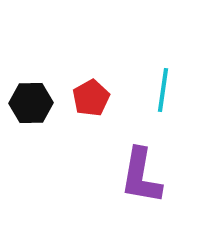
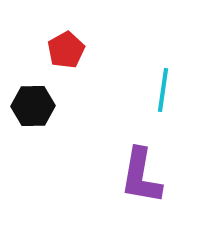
red pentagon: moved 25 px left, 48 px up
black hexagon: moved 2 px right, 3 px down
